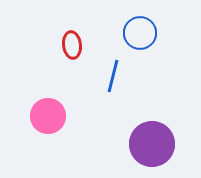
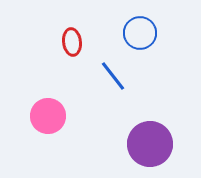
red ellipse: moved 3 px up
blue line: rotated 52 degrees counterclockwise
purple circle: moved 2 px left
